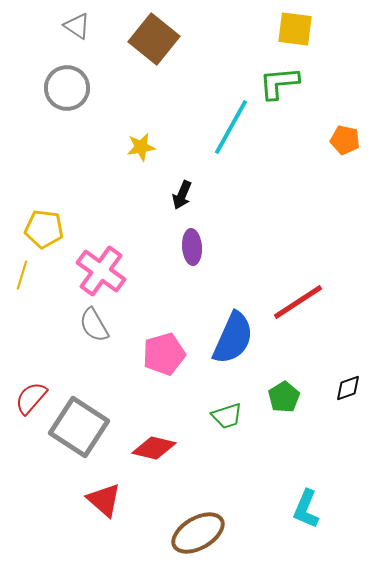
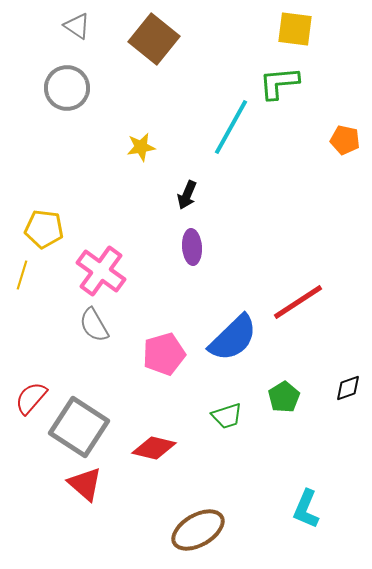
black arrow: moved 5 px right
blue semicircle: rotated 22 degrees clockwise
red triangle: moved 19 px left, 16 px up
brown ellipse: moved 3 px up
